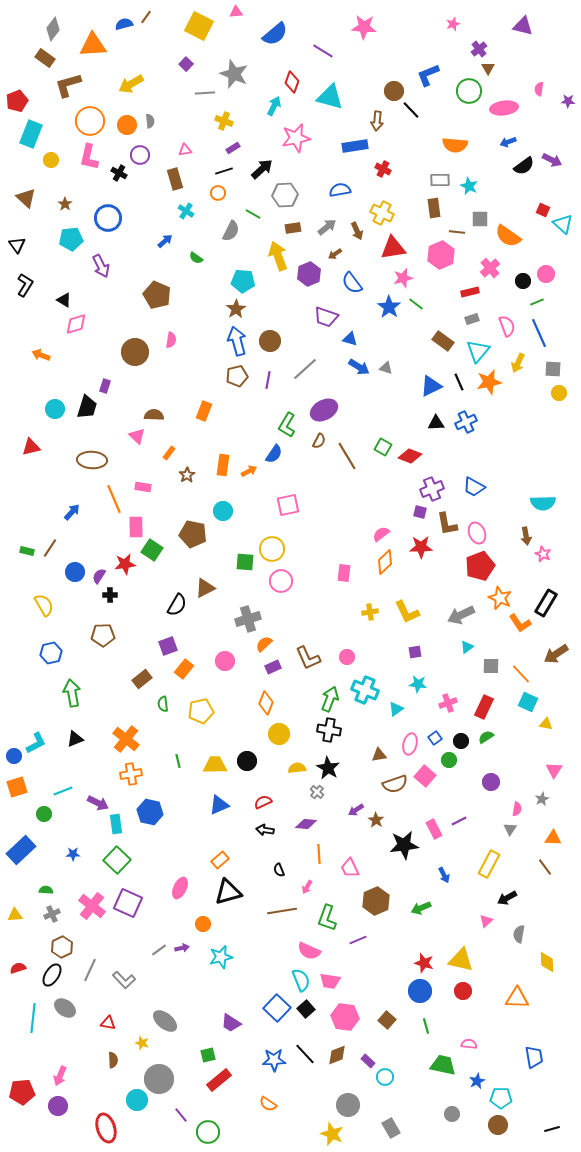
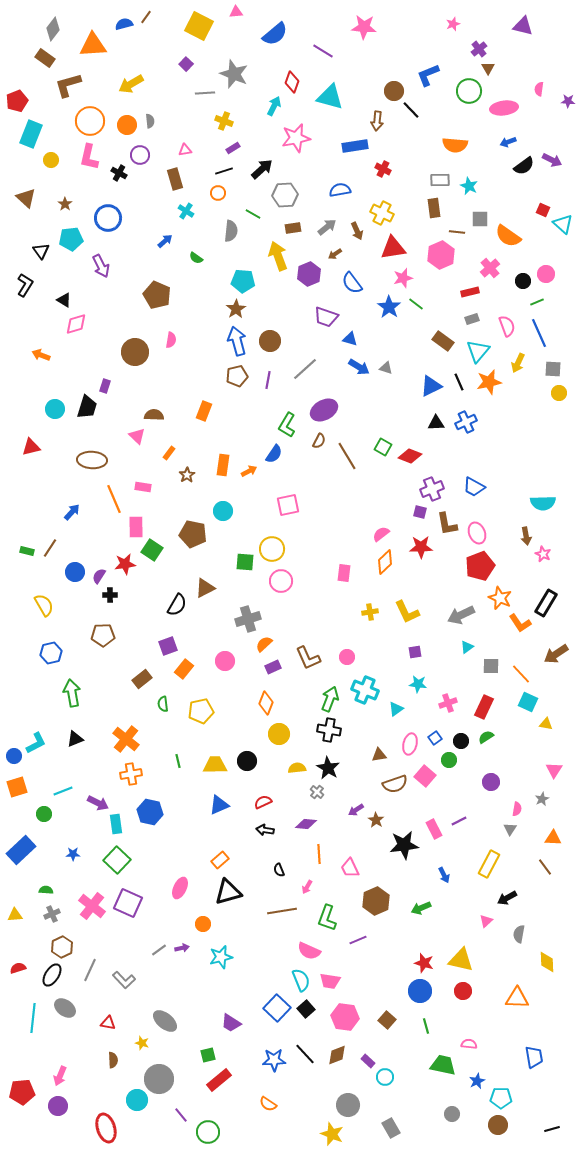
gray semicircle at (231, 231): rotated 20 degrees counterclockwise
black triangle at (17, 245): moved 24 px right, 6 px down
